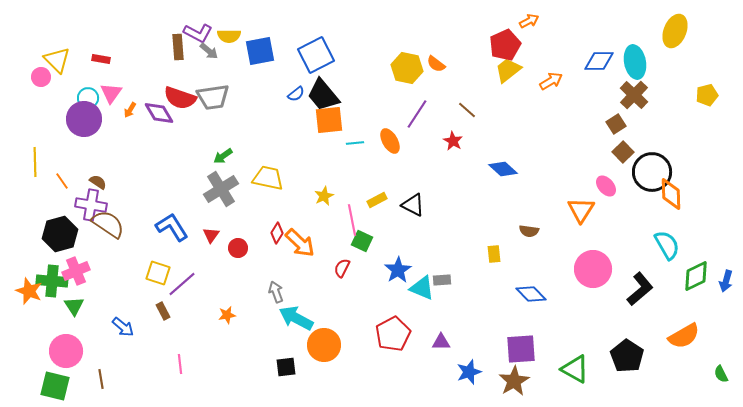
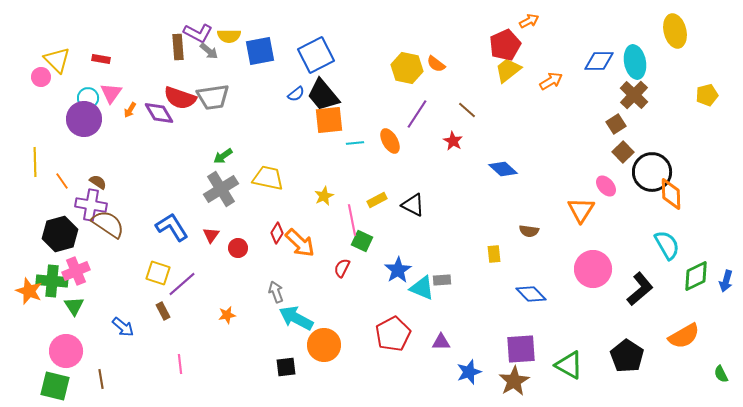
yellow ellipse at (675, 31): rotated 36 degrees counterclockwise
green triangle at (575, 369): moved 6 px left, 4 px up
